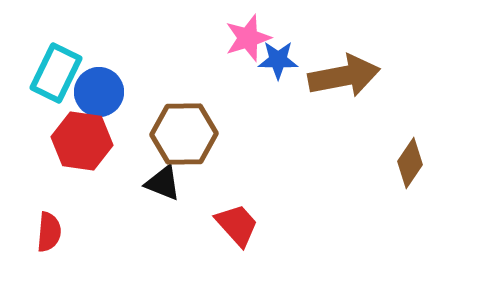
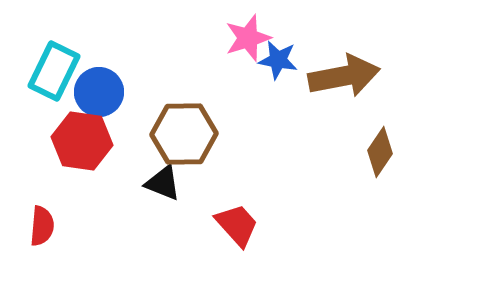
blue star: rotated 9 degrees clockwise
cyan rectangle: moved 2 px left, 2 px up
brown diamond: moved 30 px left, 11 px up
red semicircle: moved 7 px left, 6 px up
